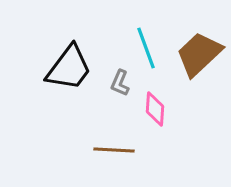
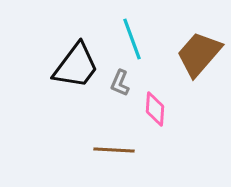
cyan line: moved 14 px left, 9 px up
brown trapezoid: rotated 6 degrees counterclockwise
black trapezoid: moved 7 px right, 2 px up
